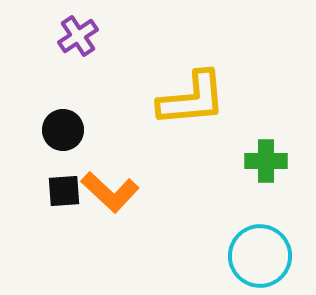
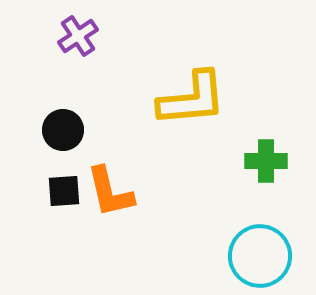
orange L-shape: rotated 34 degrees clockwise
